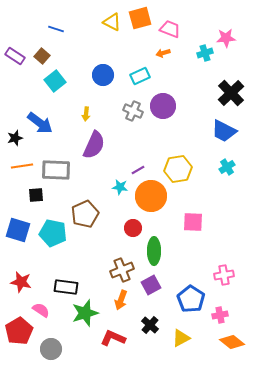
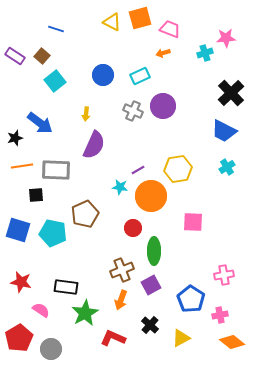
green star at (85, 313): rotated 12 degrees counterclockwise
red pentagon at (19, 331): moved 7 px down
